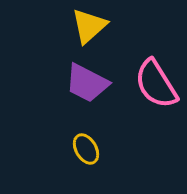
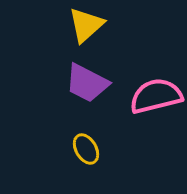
yellow triangle: moved 3 px left, 1 px up
pink semicircle: moved 12 px down; rotated 108 degrees clockwise
